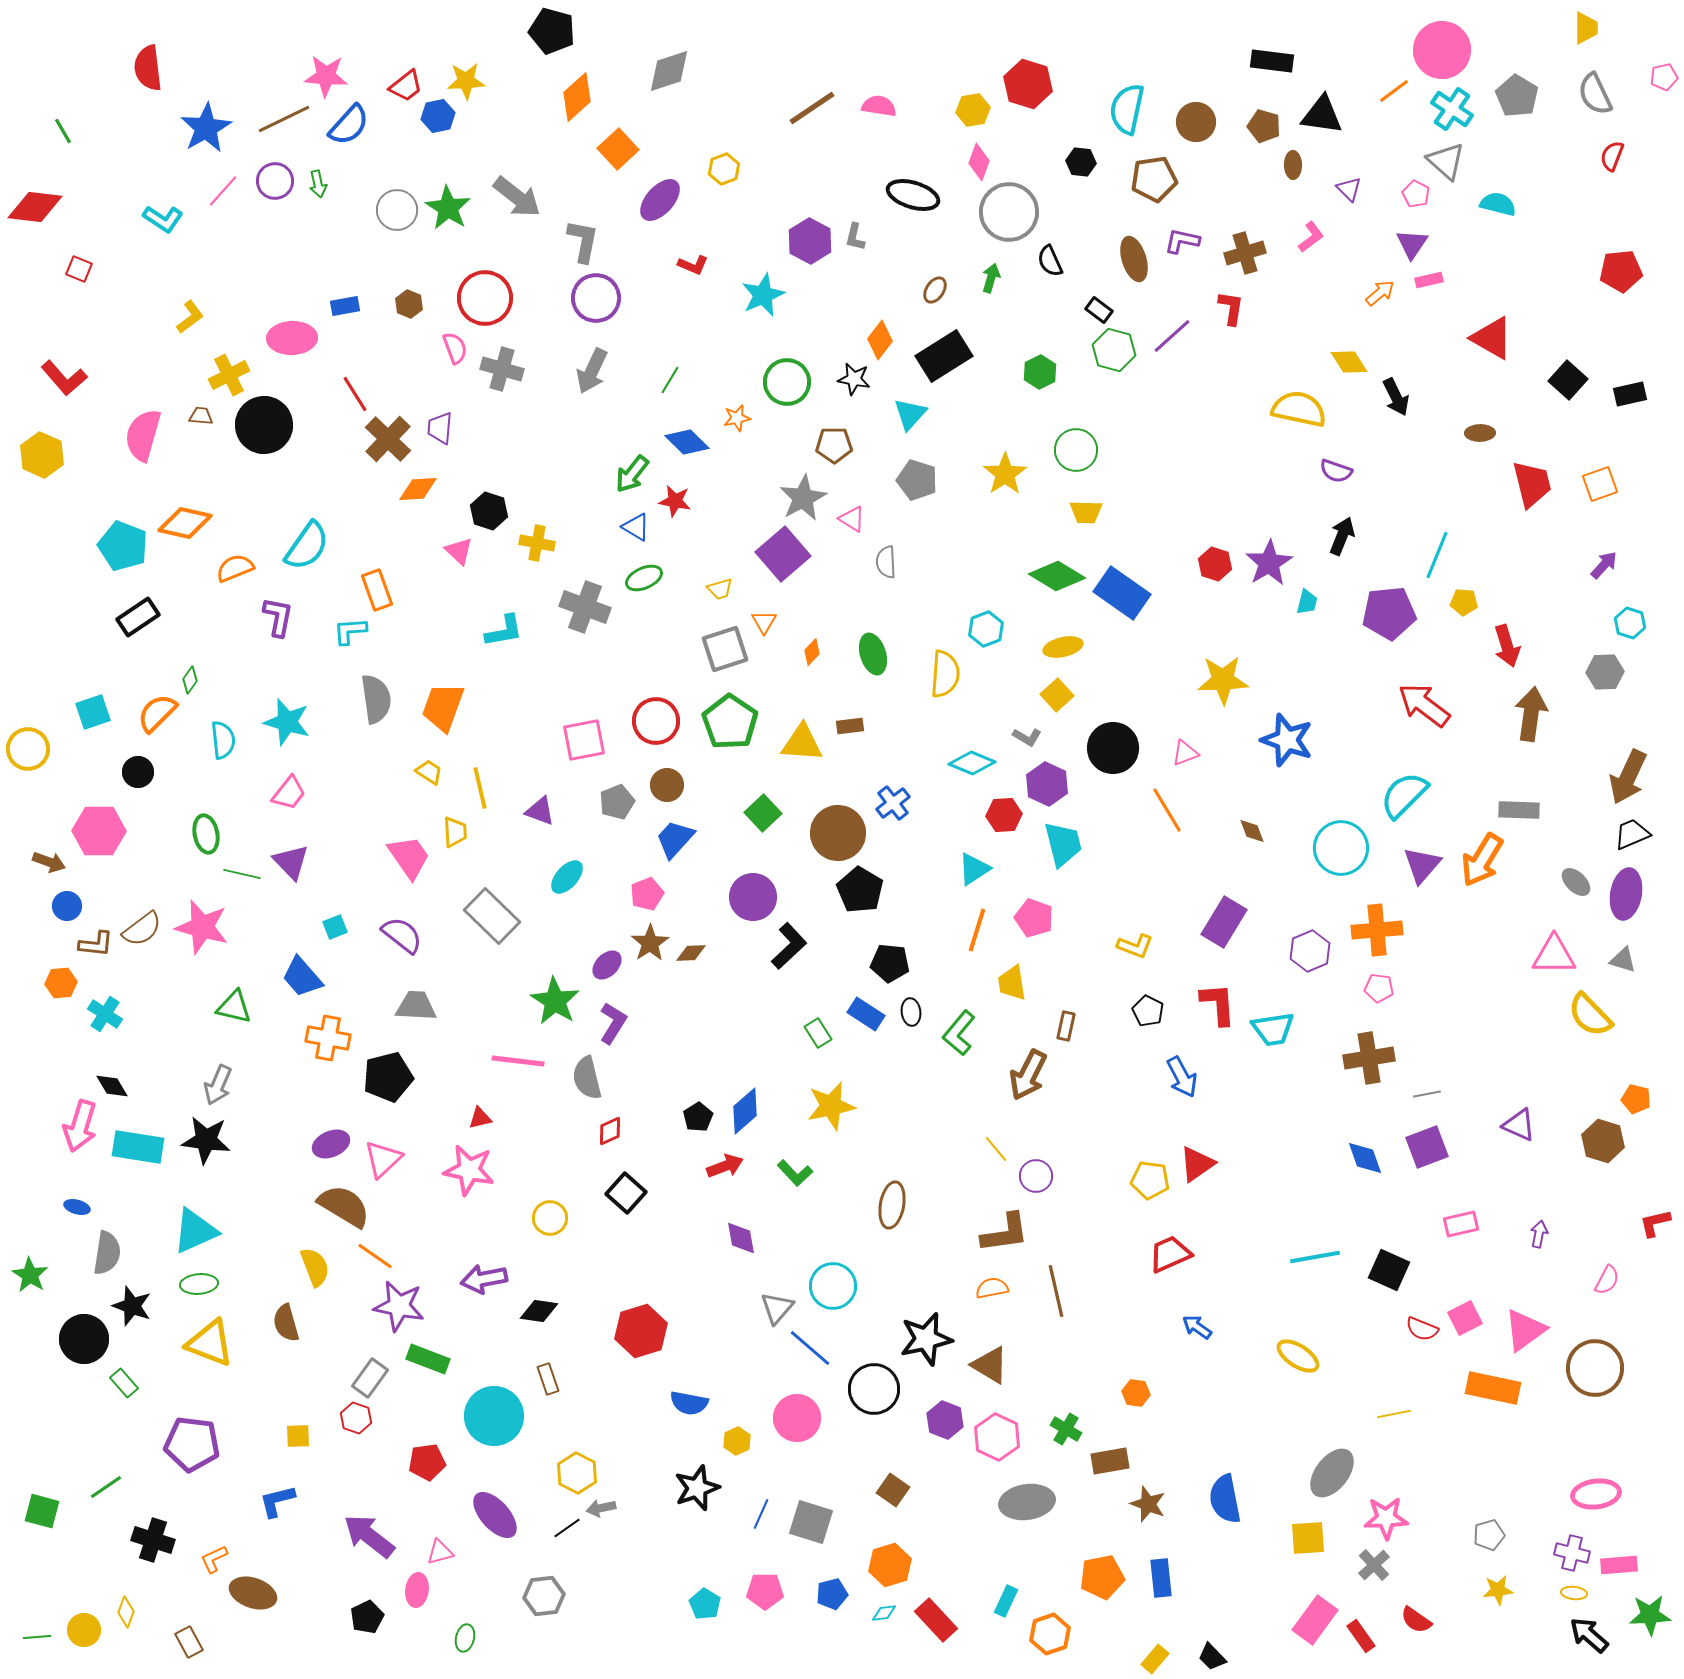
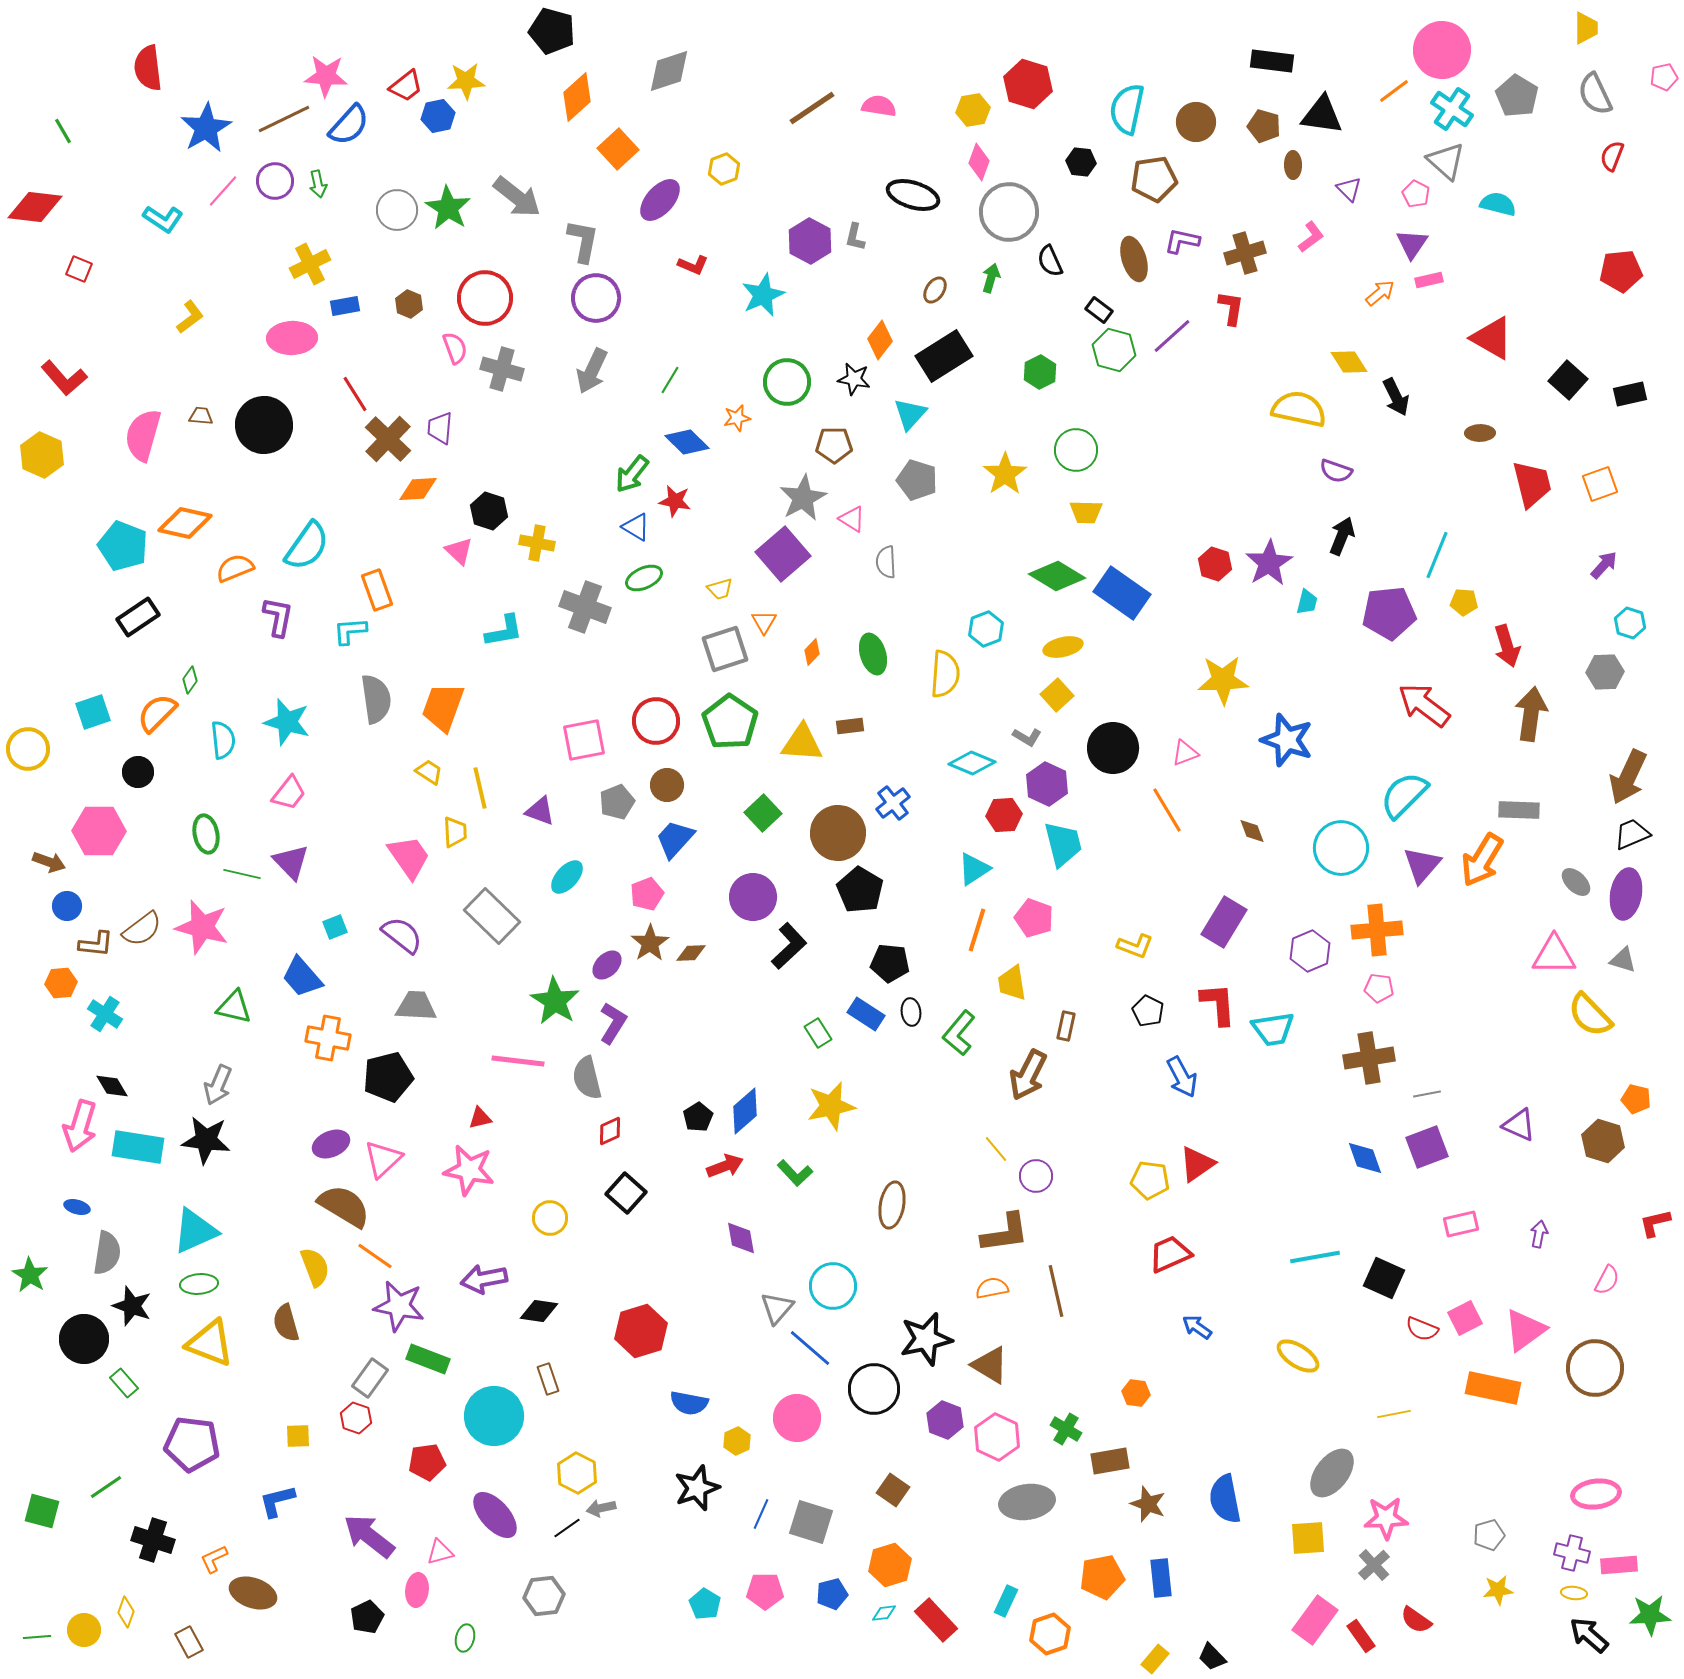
yellow cross at (229, 375): moved 81 px right, 111 px up
black square at (1389, 1270): moved 5 px left, 8 px down
